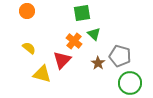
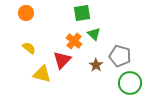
orange circle: moved 1 px left, 2 px down
brown star: moved 2 px left, 2 px down
